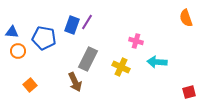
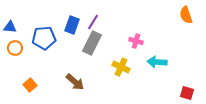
orange semicircle: moved 3 px up
purple line: moved 6 px right
blue triangle: moved 2 px left, 5 px up
blue pentagon: rotated 15 degrees counterclockwise
orange circle: moved 3 px left, 3 px up
gray rectangle: moved 4 px right, 16 px up
brown arrow: rotated 24 degrees counterclockwise
red square: moved 2 px left, 1 px down; rotated 32 degrees clockwise
